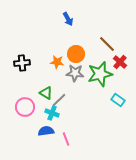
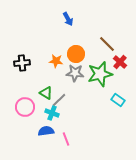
orange star: moved 1 px left, 1 px up
